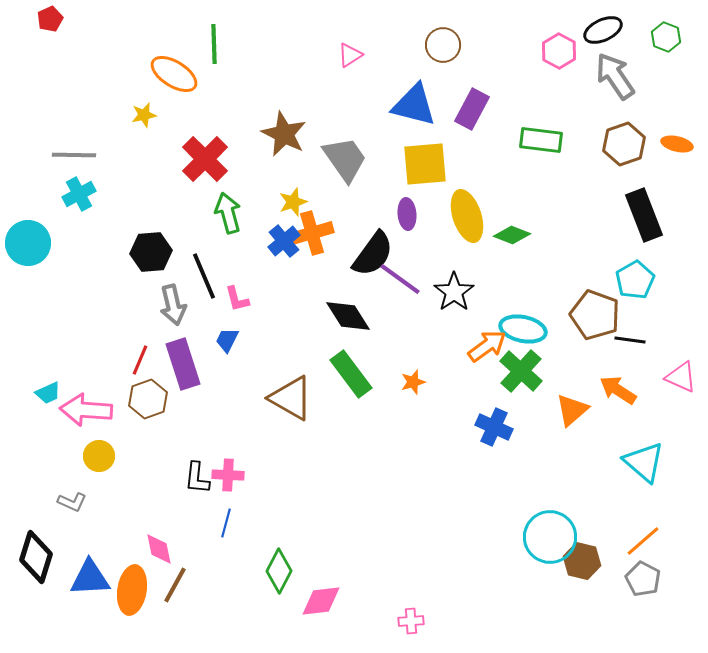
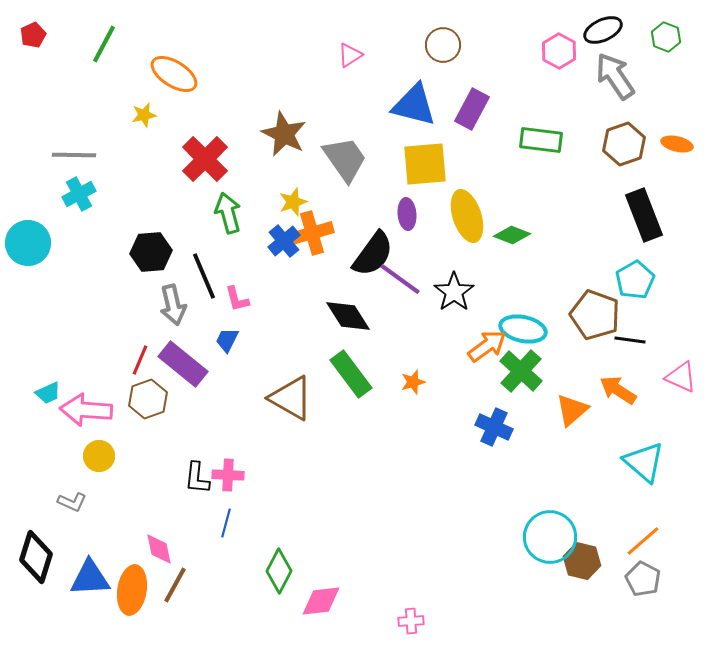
red pentagon at (50, 19): moved 17 px left, 16 px down
green line at (214, 44): moved 110 px left; rotated 30 degrees clockwise
purple rectangle at (183, 364): rotated 33 degrees counterclockwise
